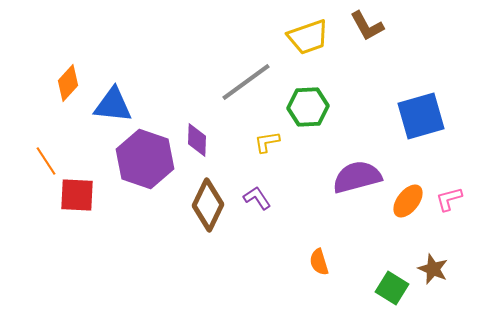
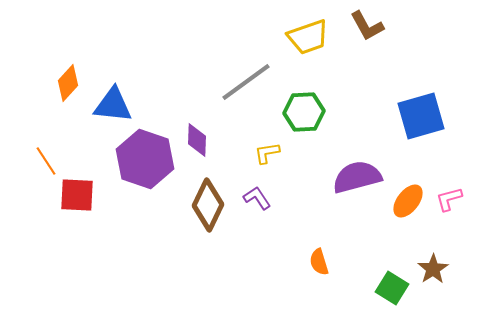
green hexagon: moved 4 px left, 5 px down
yellow L-shape: moved 11 px down
brown star: rotated 16 degrees clockwise
